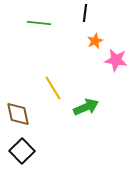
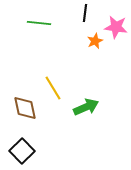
pink star: moved 33 px up
brown diamond: moved 7 px right, 6 px up
